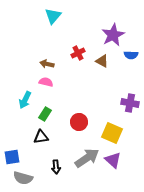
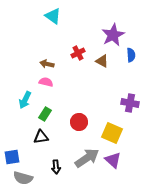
cyan triangle: rotated 36 degrees counterclockwise
blue semicircle: rotated 96 degrees counterclockwise
